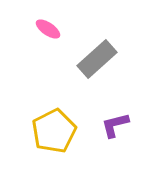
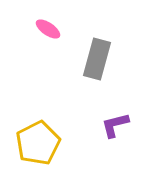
gray rectangle: rotated 33 degrees counterclockwise
yellow pentagon: moved 16 px left, 12 px down
